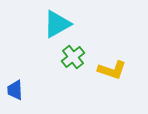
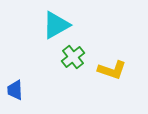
cyan triangle: moved 1 px left, 1 px down
